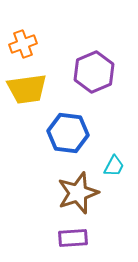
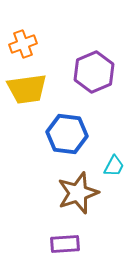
blue hexagon: moved 1 px left, 1 px down
purple rectangle: moved 8 px left, 6 px down
